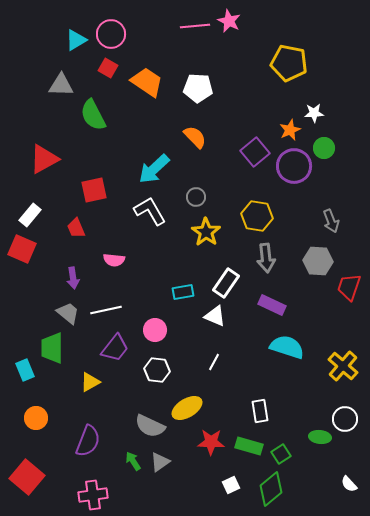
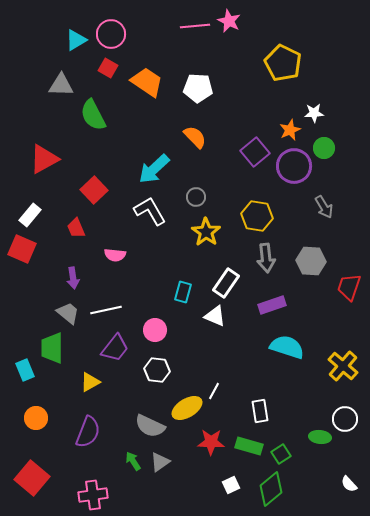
yellow pentagon at (289, 63): moved 6 px left; rotated 15 degrees clockwise
red square at (94, 190): rotated 32 degrees counterclockwise
gray arrow at (331, 221): moved 7 px left, 14 px up; rotated 10 degrees counterclockwise
pink semicircle at (114, 260): moved 1 px right, 5 px up
gray hexagon at (318, 261): moved 7 px left
cyan rectangle at (183, 292): rotated 65 degrees counterclockwise
purple rectangle at (272, 305): rotated 44 degrees counterclockwise
white line at (214, 362): moved 29 px down
purple semicircle at (88, 441): moved 9 px up
red square at (27, 477): moved 5 px right, 1 px down
